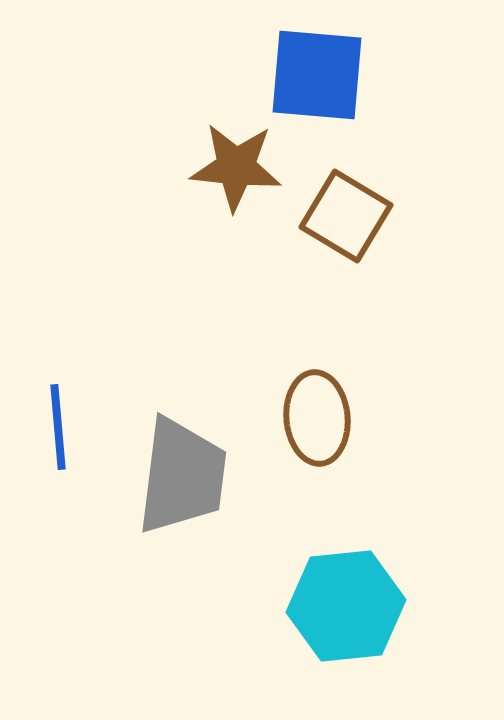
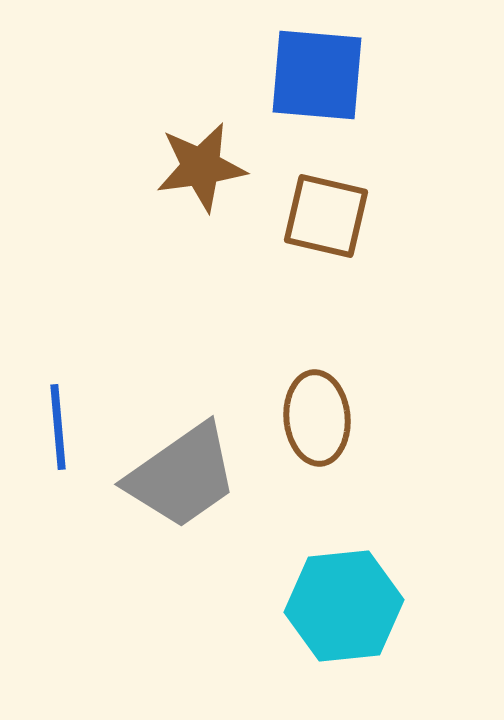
brown star: moved 35 px left; rotated 14 degrees counterclockwise
brown square: moved 20 px left; rotated 18 degrees counterclockwise
gray trapezoid: rotated 48 degrees clockwise
cyan hexagon: moved 2 px left
